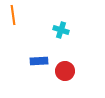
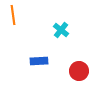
cyan cross: rotated 21 degrees clockwise
red circle: moved 14 px right
